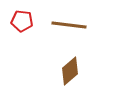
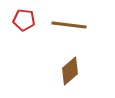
red pentagon: moved 2 px right, 1 px up
